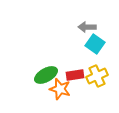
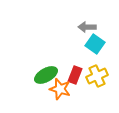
red rectangle: rotated 60 degrees counterclockwise
